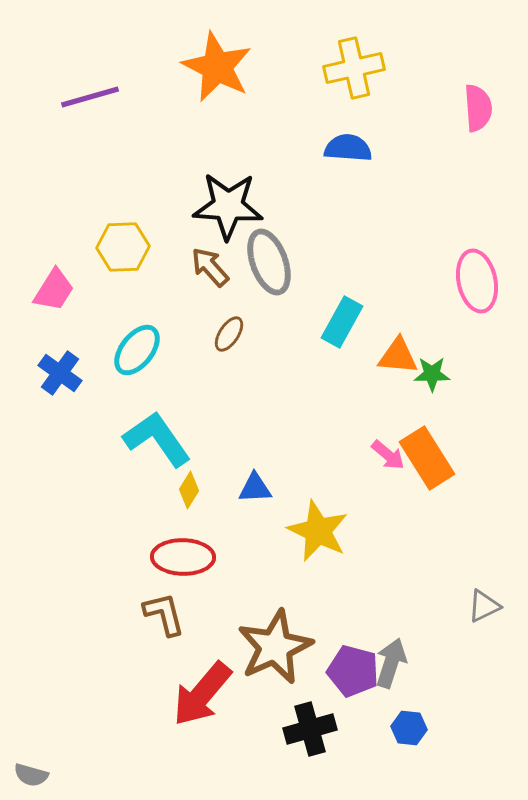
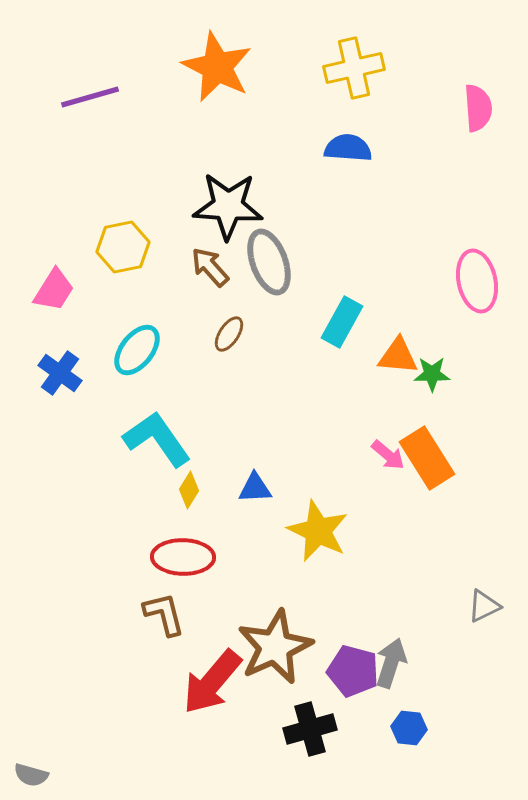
yellow hexagon: rotated 9 degrees counterclockwise
red arrow: moved 10 px right, 12 px up
